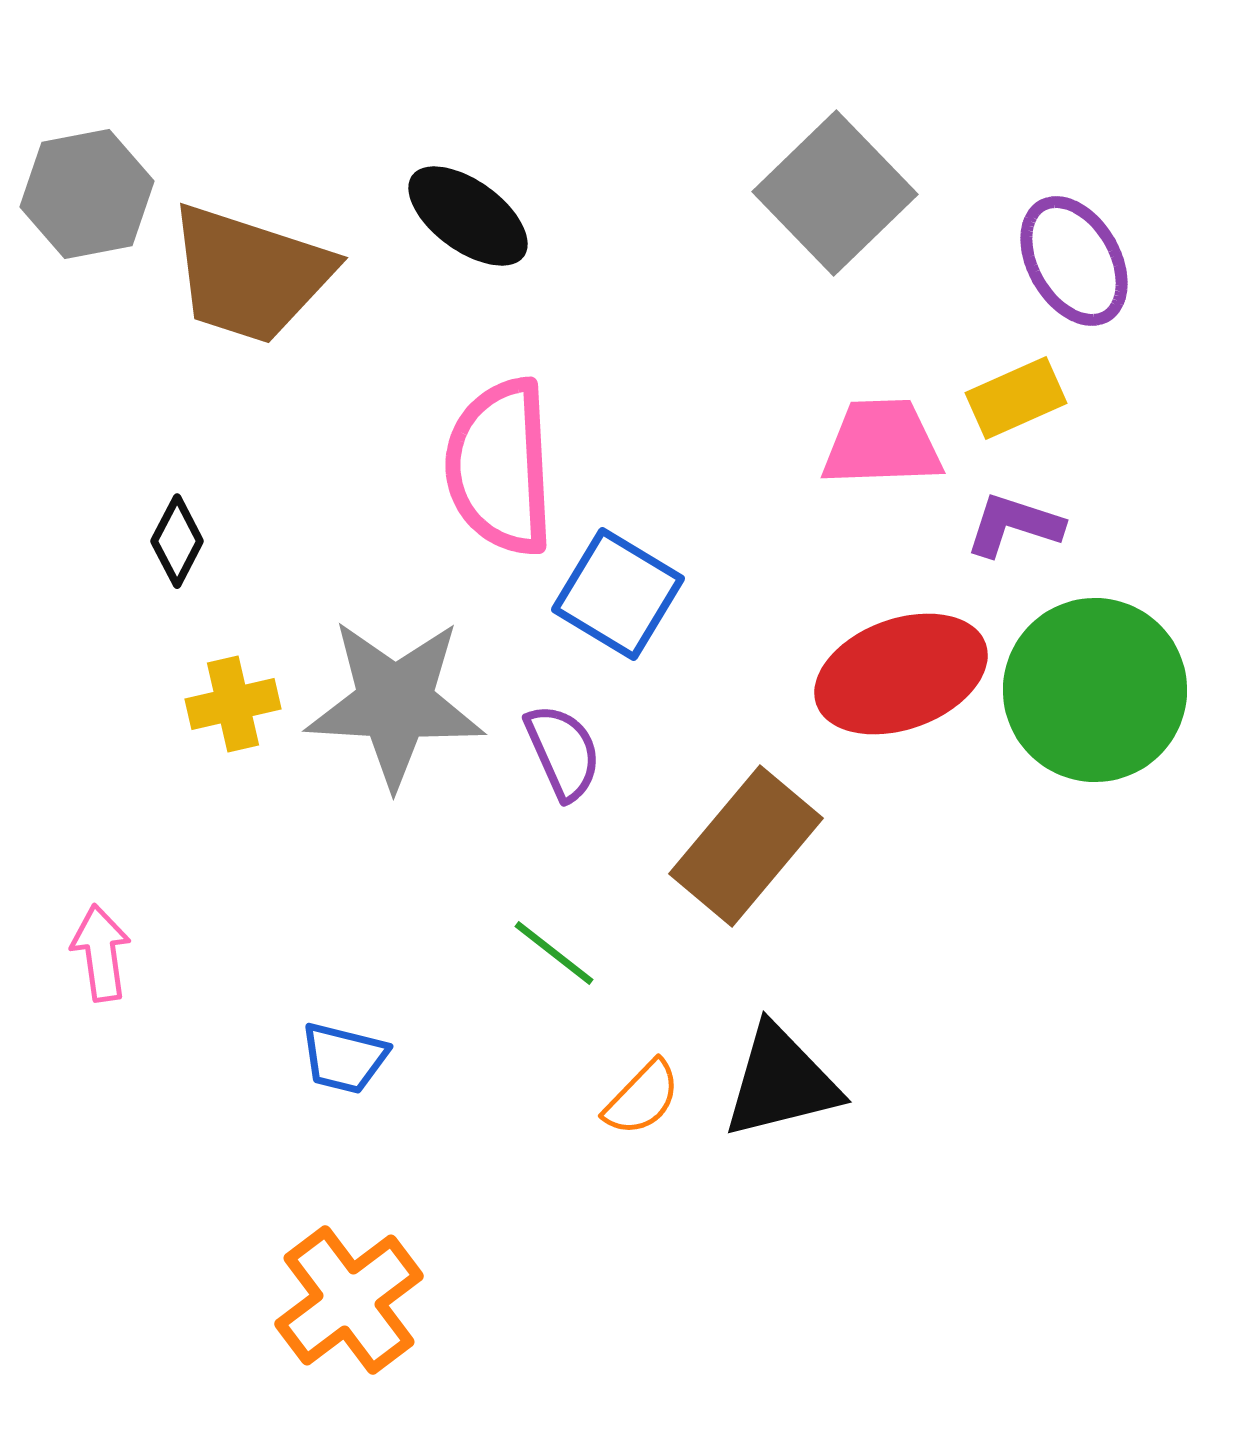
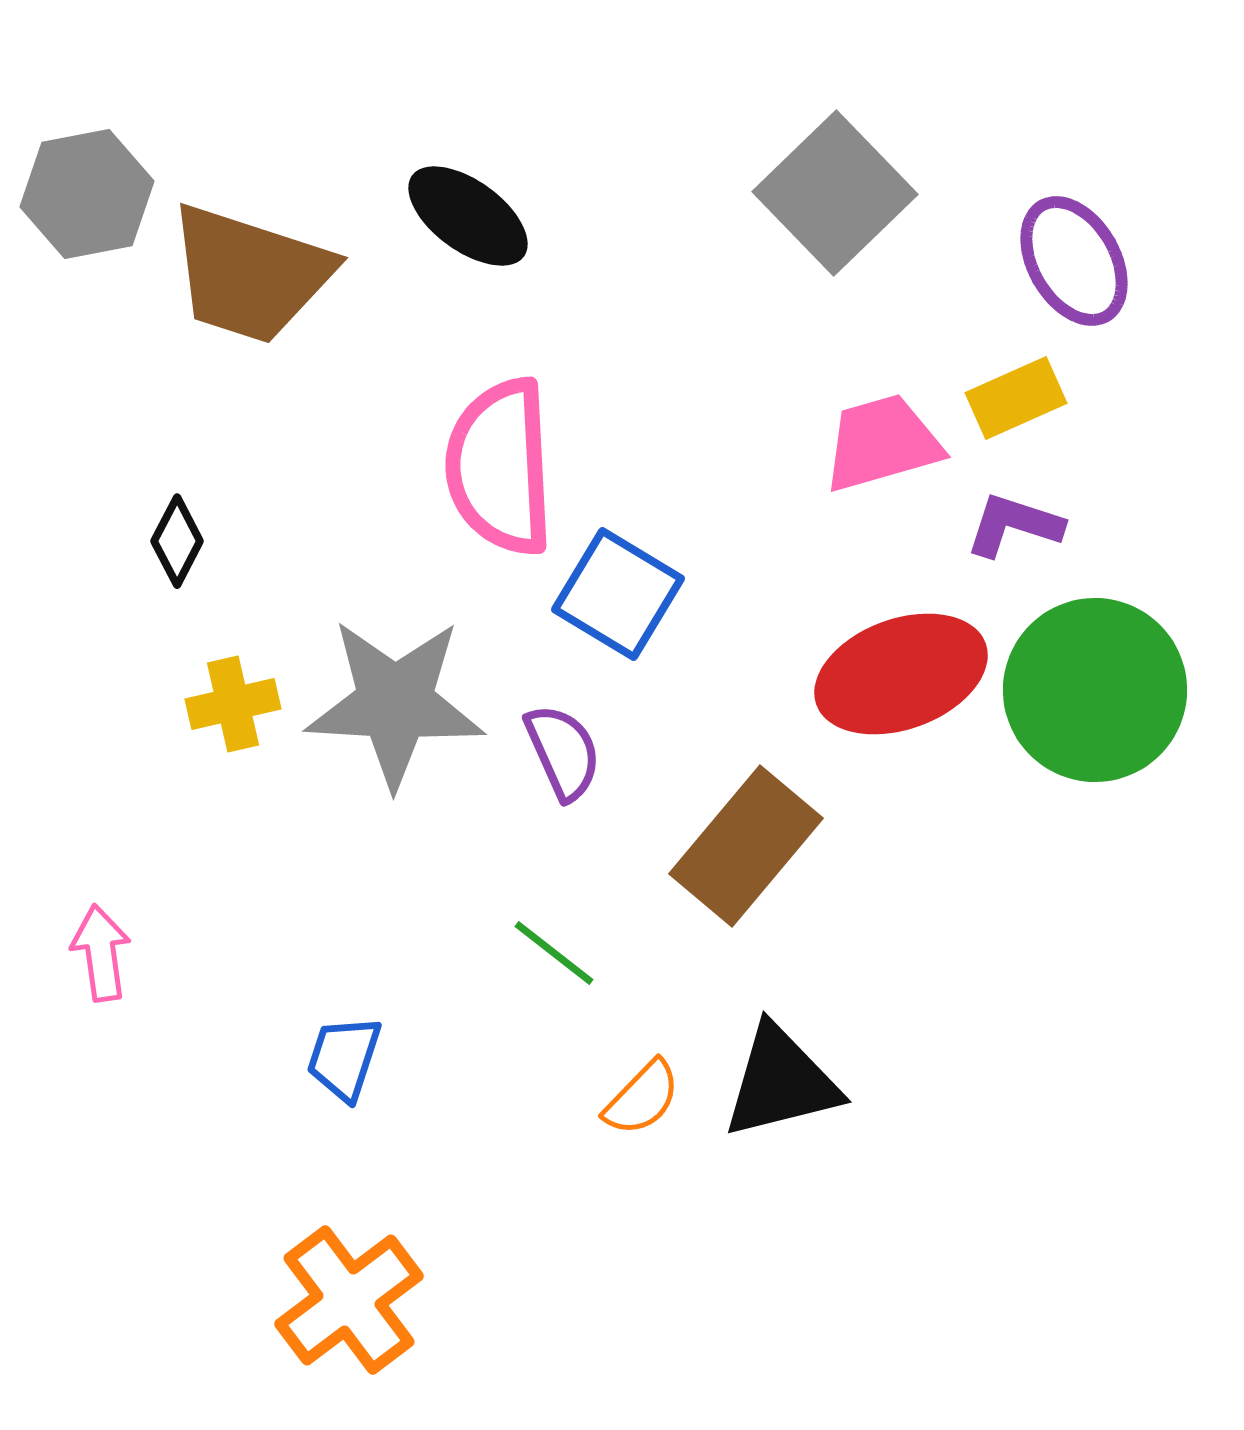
pink trapezoid: rotated 14 degrees counterclockwise
blue trapezoid: rotated 94 degrees clockwise
